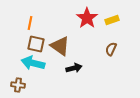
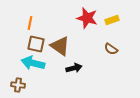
red star: rotated 20 degrees counterclockwise
brown semicircle: rotated 80 degrees counterclockwise
